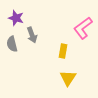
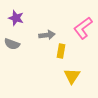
gray arrow: moved 15 px right; rotated 77 degrees counterclockwise
gray semicircle: rotated 56 degrees counterclockwise
yellow rectangle: moved 2 px left
yellow triangle: moved 4 px right, 2 px up
